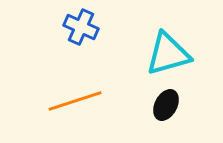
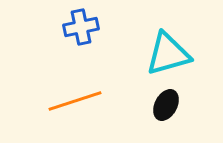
blue cross: rotated 36 degrees counterclockwise
